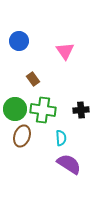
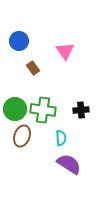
brown rectangle: moved 11 px up
